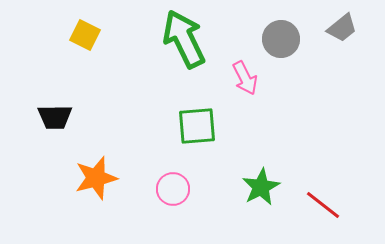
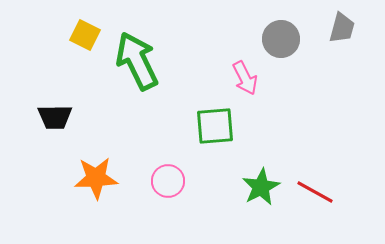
gray trapezoid: rotated 36 degrees counterclockwise
green arrow: moved 47 px left, 22 px down
green square: moved 18 px right
orange star: rotated 12 degrees clockwise
pink circle: moved 5 px left, 8 px up
red line: moved 8 px left, 13 px up; rotated 9 degrees counterclockwise
